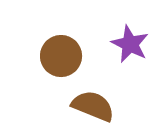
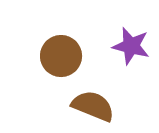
purple star: moved 1 px right, 2 px down; rotated 12 degrees counterclockwise
